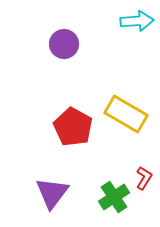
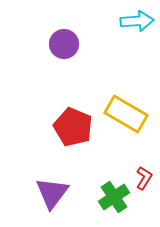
red pentagon: rotated 6 degrees counterclockwise
